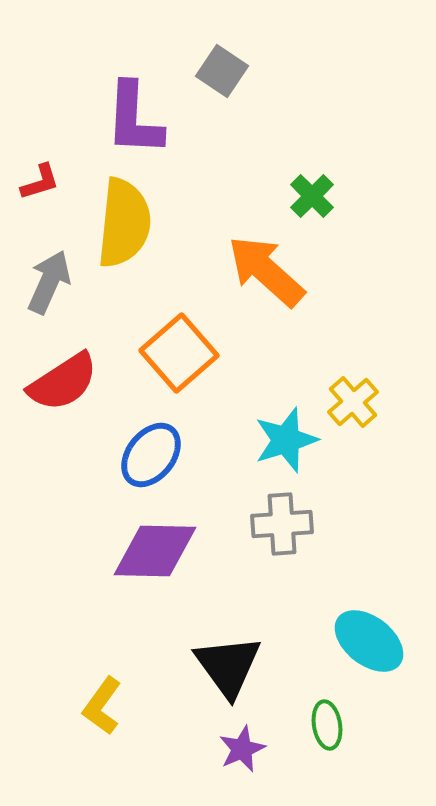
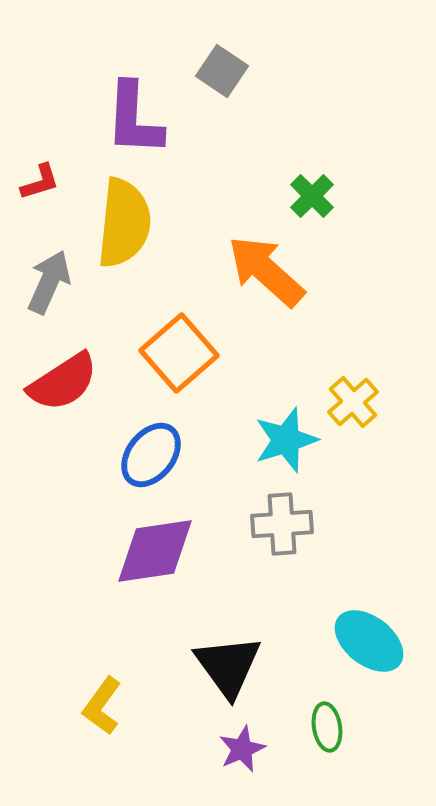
purple diamond: rotated 10 degrees counterclockwise
green ellipse: moved 2 px down
